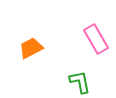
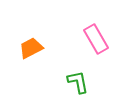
green L-shape: moved 2 px left
